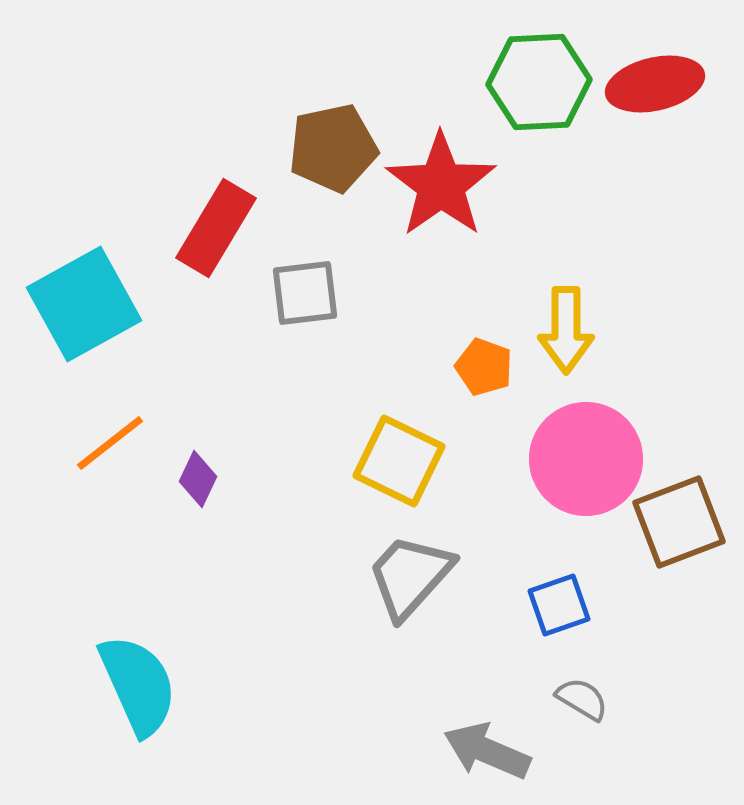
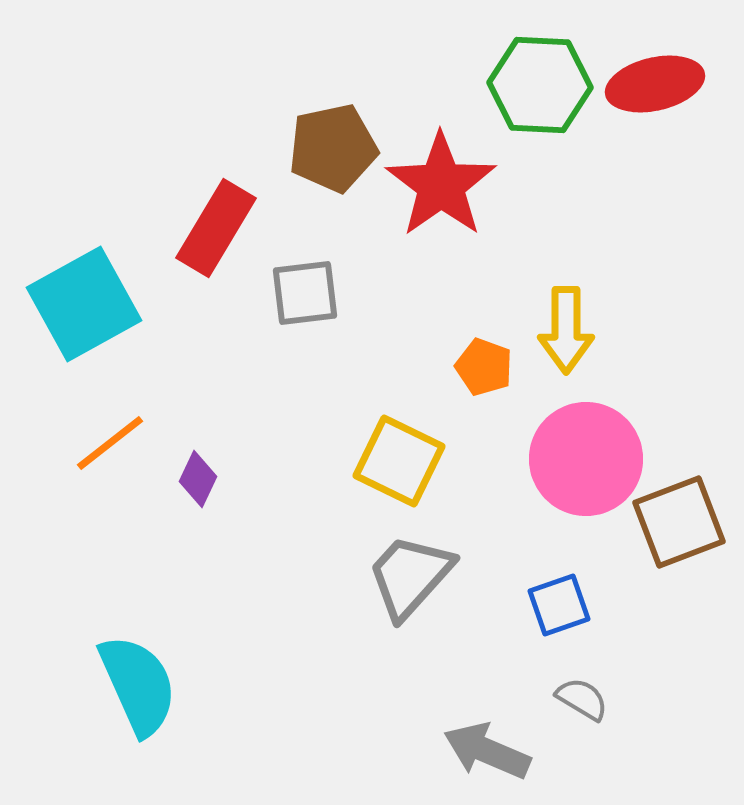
green hexagon: moved 1 px right, 3 px down; rotated 6 degrees clockwise
